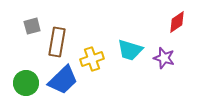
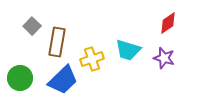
red diamond: moved 9 px left, 1 px down
gray square: rotated 30 degrees counterclockwise
cyan trapezoid: moved 2 px left
green circle: moved 6 px left, 5 px up
